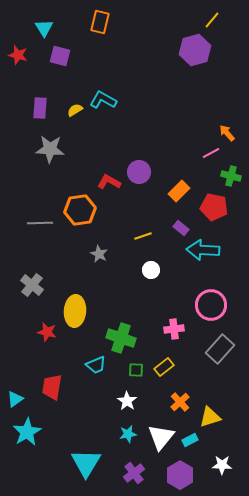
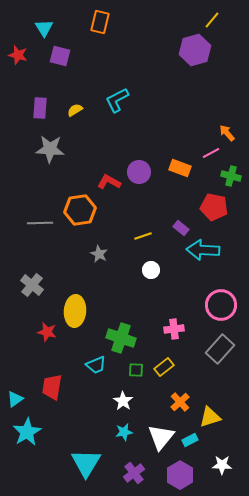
cyan L-shape at (103, 100): moved 14 px right; rotated 56 degrees counterclockwise
orange rectangle at (179, 191): moved 1 px right, 23 px up; rotated 65 degrees clockwise
pink circle at (211, 305): moved 10 px right
white star at (127, 401): moved 4 px left
cyan star at (128, 434): moved 4 px left, 2 px up
